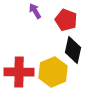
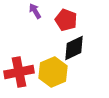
black diamond: moved 1 px right, 2 px up; rotated 52 degrees clockwise
red cross: rotated 12 degrees counterclockwise
